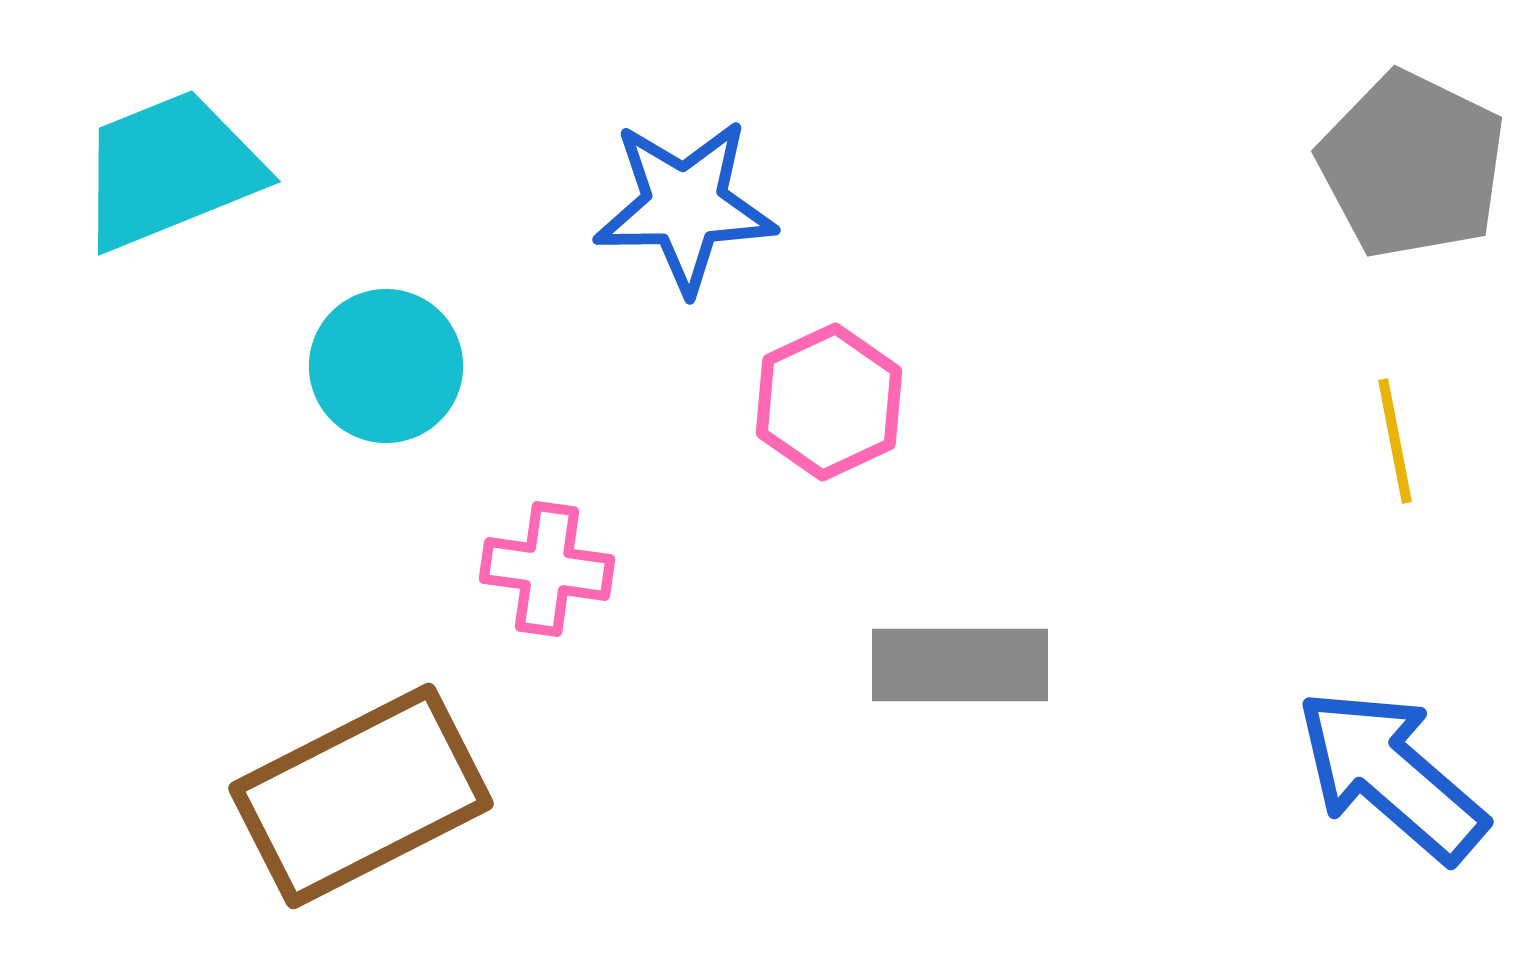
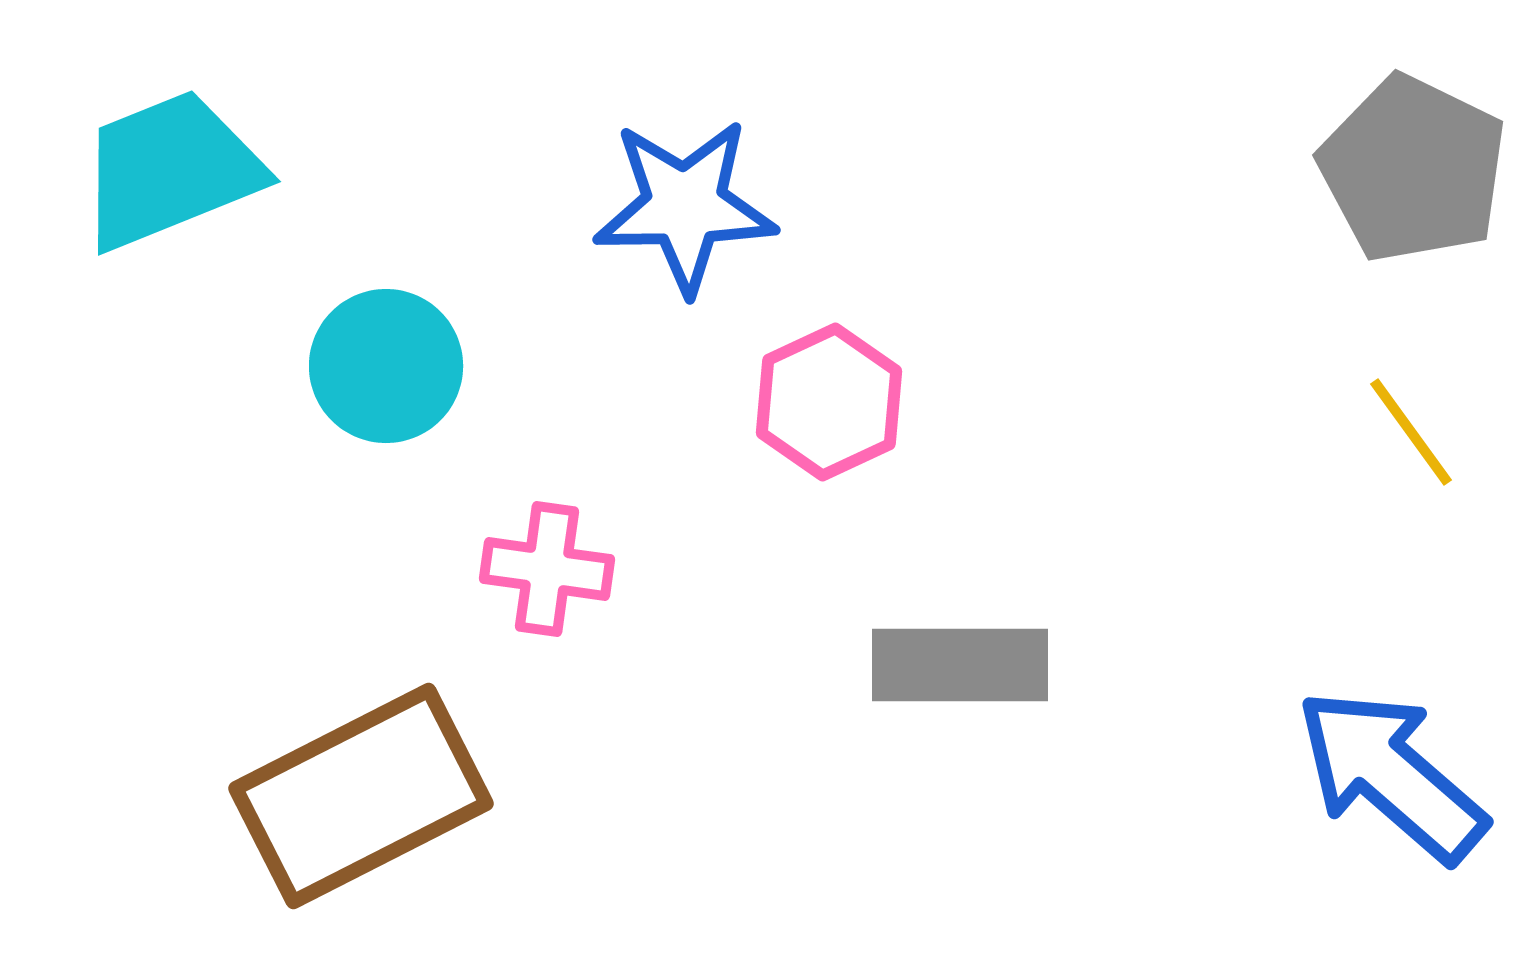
gray pentagon: moved 1 px right, 4 px down
yellow line: moved 16 px right, 9 px up; rotated 25 degrees counterclockwise
